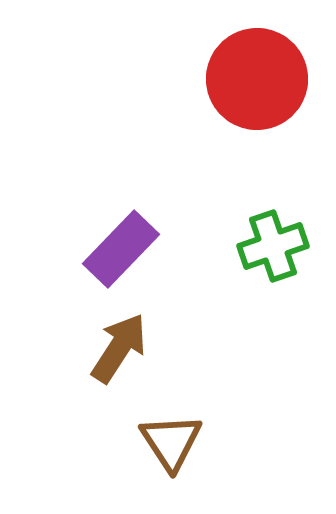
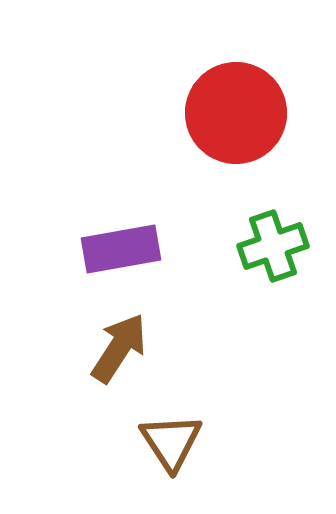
red circle: moved 21 px left, 34 px down
purple rectangle: rotated 36 degrees clockwise
